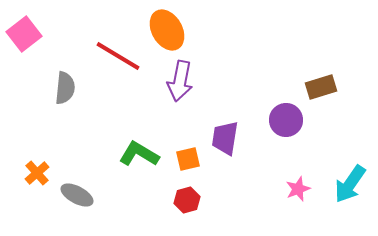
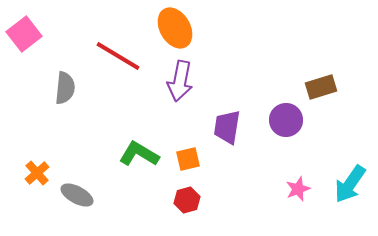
orange ellipse: moved 8 px right, 2 px up
purple trapezoid: moved 2 px right, 11 px up
